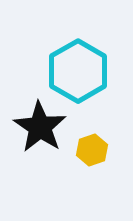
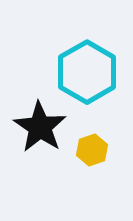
cyan hexagon: moved 9 px right, 1 px down
